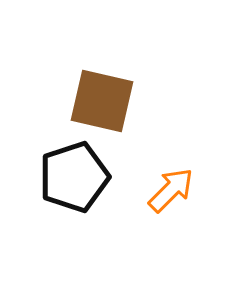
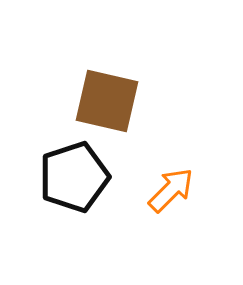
brown square: moved 5 px right
